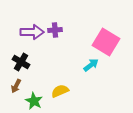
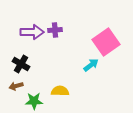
pink square: rotated 24 degrees clockwise
black cross: moved 2 px down
brown arrow: rotated 48 degrees clockwise
yellow semicircle: rotated 24 degrees clockwise
green star: rotated 30 degrees counterclockwise
